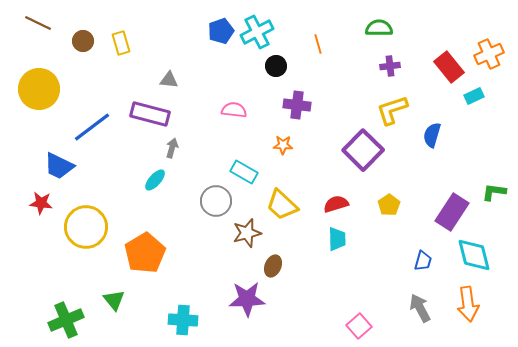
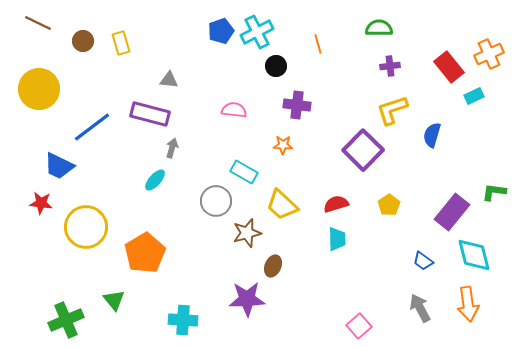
purple rectangle at (452, 212): rotated 6 degrees clockwise
blue trapezoid at (423, 261): rotated 110 degrees clockwise
